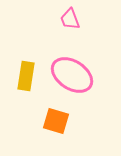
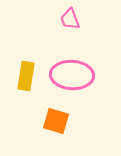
pink ellipse: rotated 30 degrees counterclockwise
